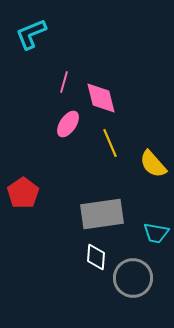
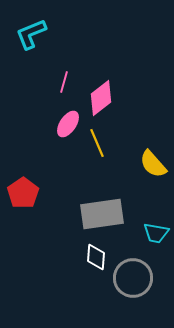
pink diamond: rotated 66 degrees clockwise
yellow line: moved 13 px left
